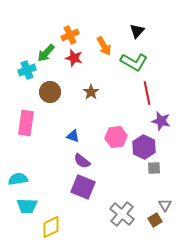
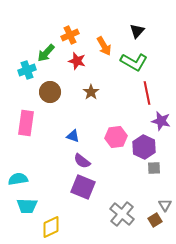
red star: moved 3 px right, 3 px down
